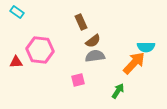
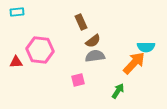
cyan rectangle: rotated 40 degrees counterclockwise
